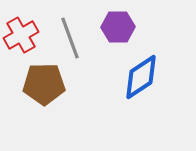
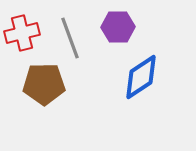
red cross: moved 1 px right, 2 px up; rotated 16 degrees clockwise
